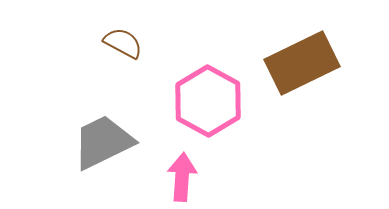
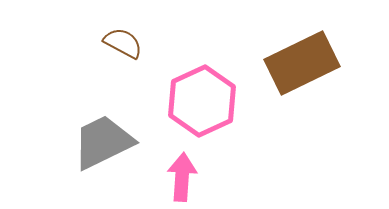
pink hexagon: moved 6 px left; rotated 6 degrees clockwise
